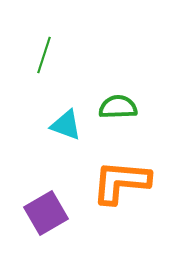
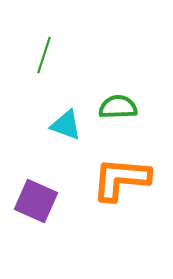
orange L-shape: moved 3 px up
purple square: moved 10 px left, 12 px up; rotated 36 degrees counterclockwise
